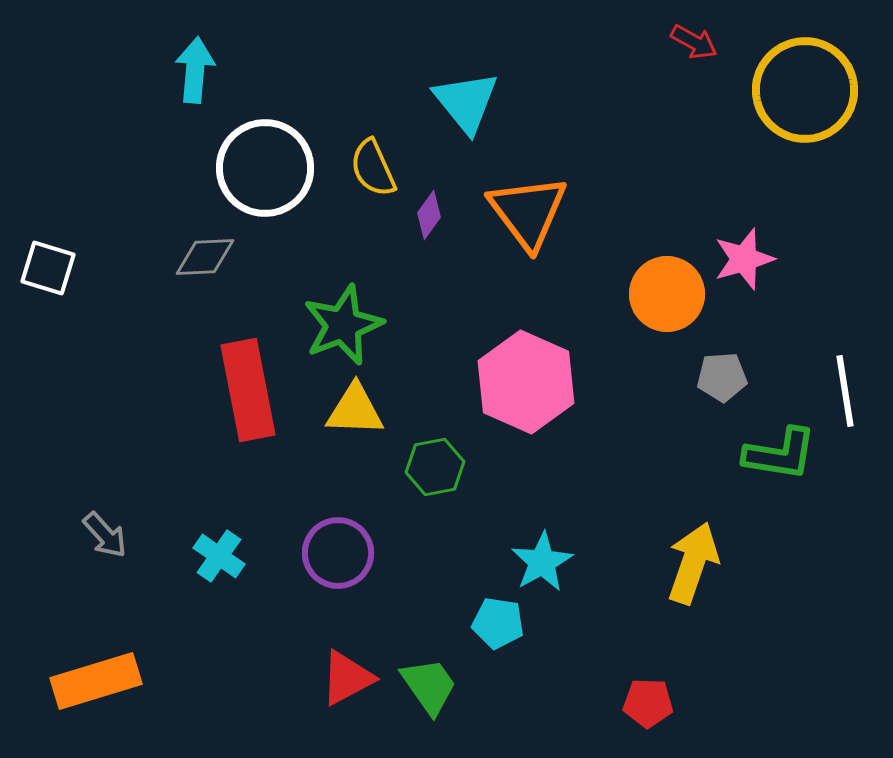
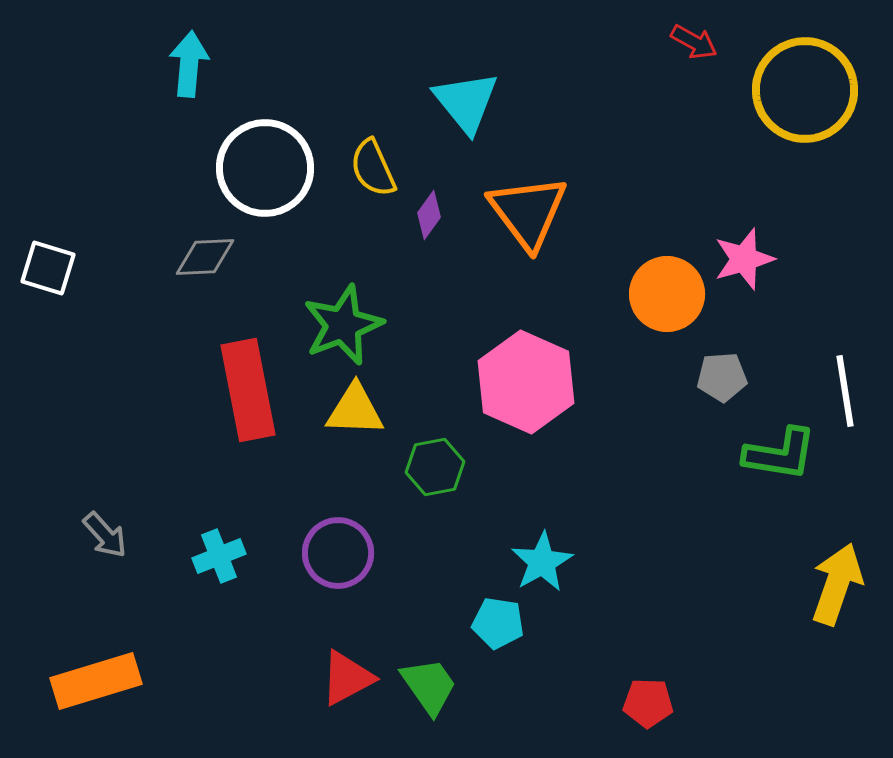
cyan arrow: moved 6 px left, 6 px up
cyan cross: rotated 33 degrees clockwise
yellow arrow: moved 144 px right, 21 px down
